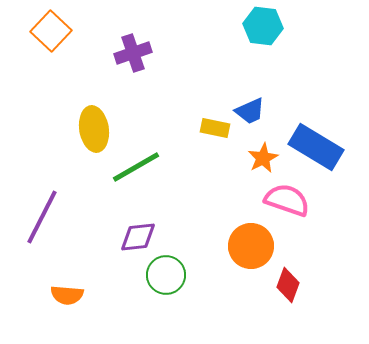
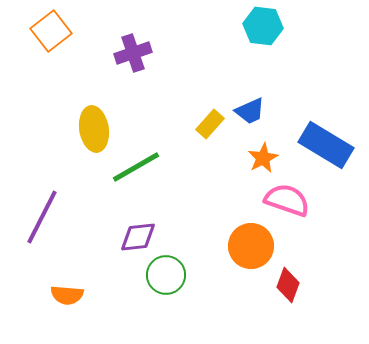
orange square: rotated 9 degrees clockwise
yellow rectangle: moved 5 px left, 4 px up; rotated 60 degrees counterclockwise
blue rectangle: moved 10 px right, 2 px up
